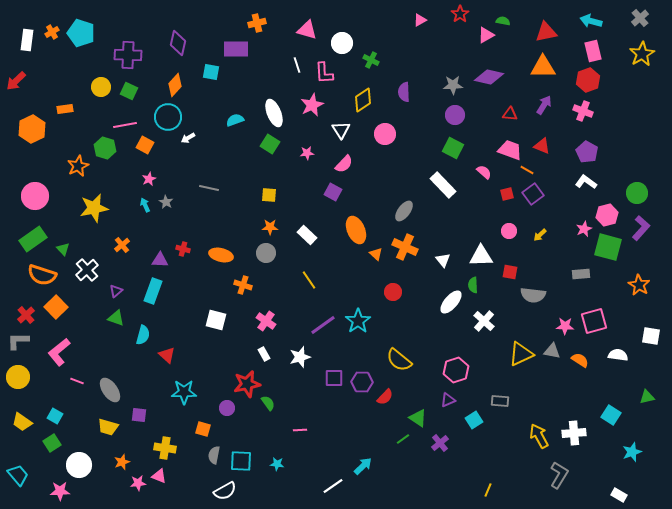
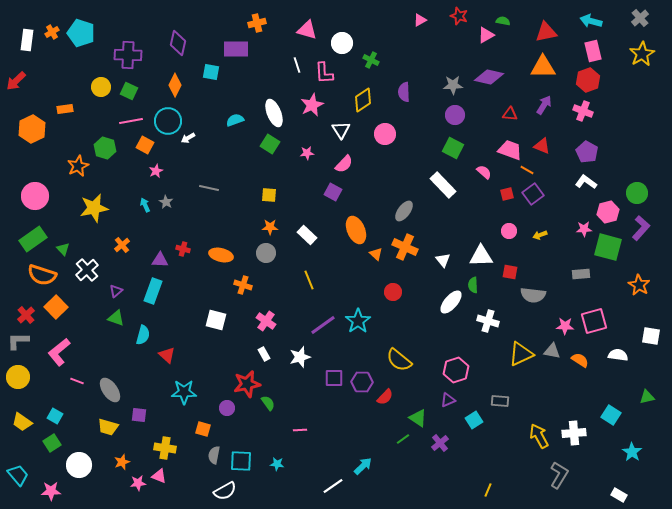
red star at (460, 14): moved 1 px left, 2 px down; rotated 18 degrees counterclockwise
orange diamond at (175, 85): rotated 15 degrees counterclockwise
cyan circle at (168, 117): moved 4 px down
pink line at (125, 125): moved 6 px right, 4 px up
pink star at (149, 179): moved 7 px right, 8 px up
pink hexagon at (607, 215): moved 1 px right, 3 px up
pink star at (584, 229): rotated 21 degrees clockwise
yellow arrow at (540, 235): rotated 24 degrees clockwise
yellow line at (309, 280): rotated 12 degrees clockwise
white cross at (484, 321): moved 4 px right; rotated 25 degrees counterclockwise
cyan star at (632, 452): rotated 18 degrees counterclockwise
pink star at (60, 491): moved 9 px left
